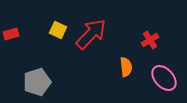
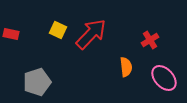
red rectangle: rotated 28 degrees clockwise
